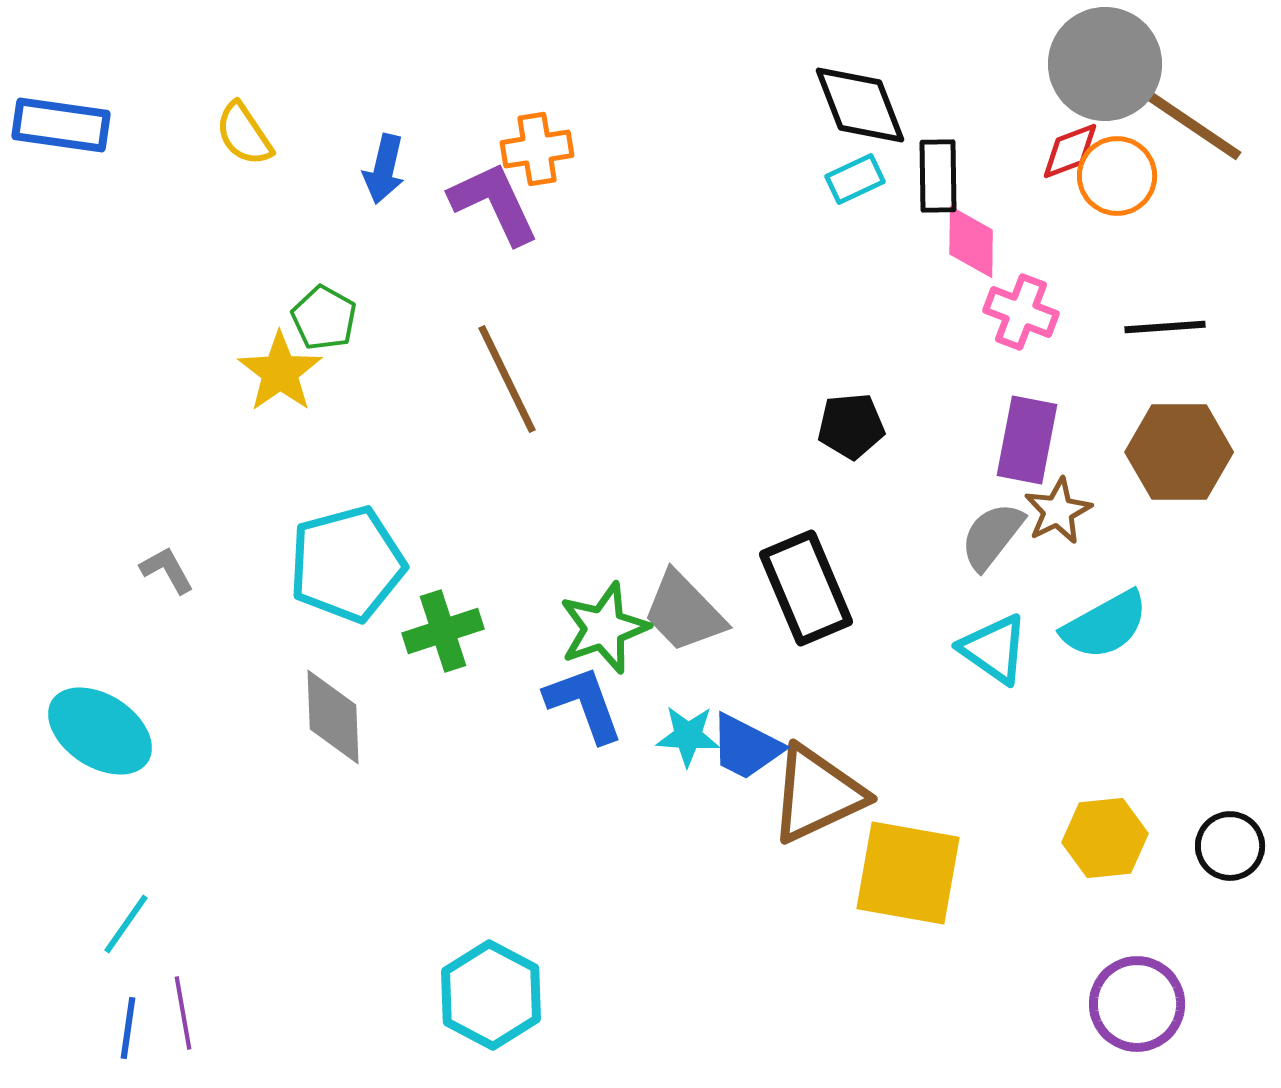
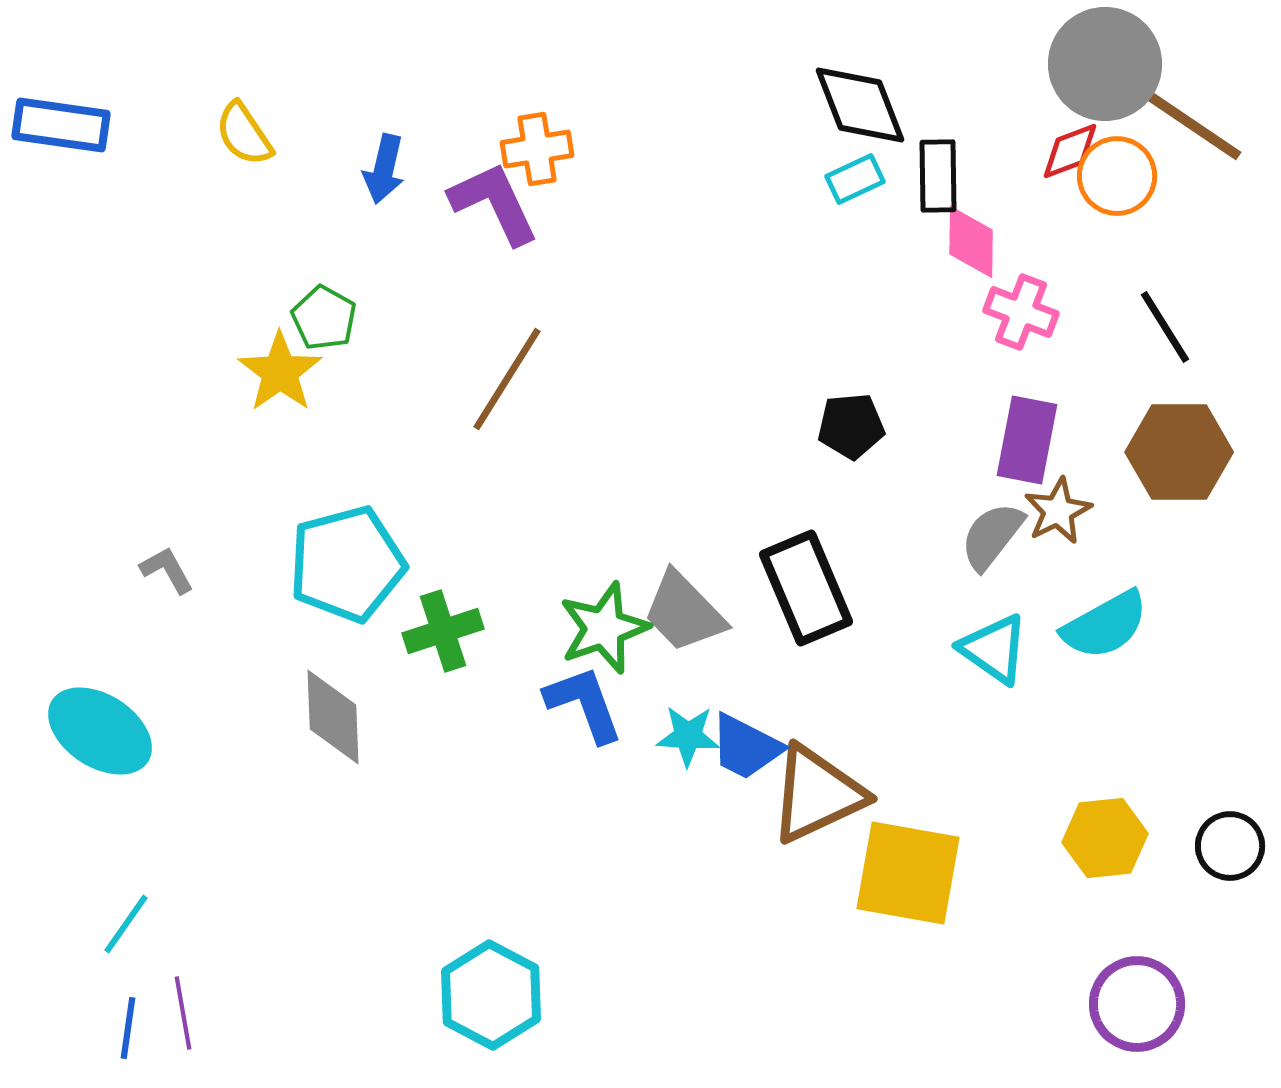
black line at (1165, 327): rotated 62 degrees clockwise
brown line at (507, 379): rotated 58 degrees clockwise
